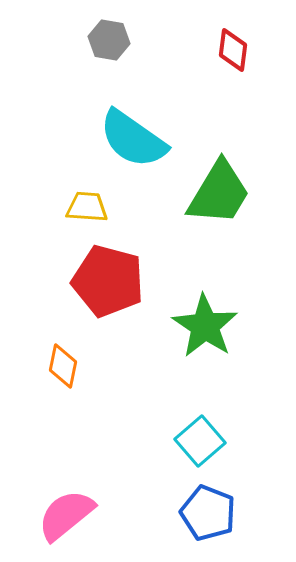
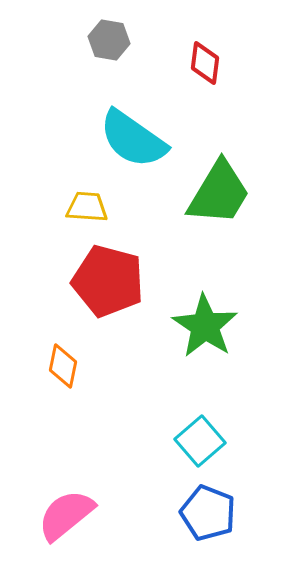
red diamond: moved 28 px left, 13 px down
